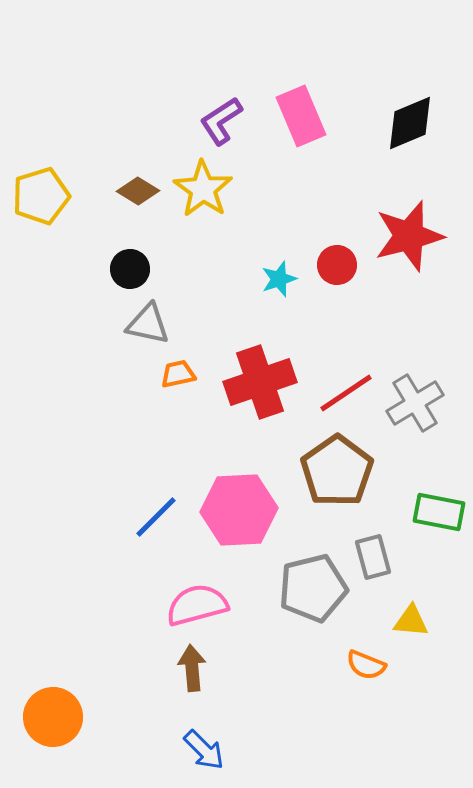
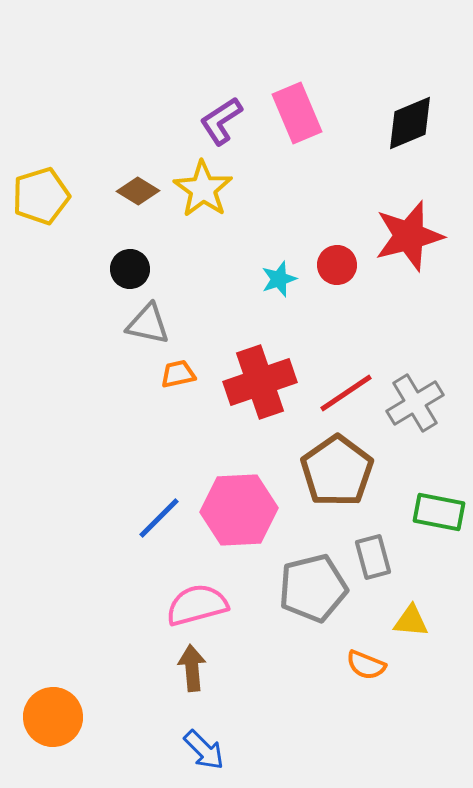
pink rectangle: moved 4 px left, 3 px up
blue line: moved 3 px right, 1 px down
